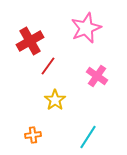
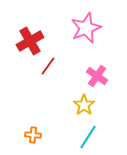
yellow star: moved 29 px right, 5 px down
orange cross: rotated 14 degrees clockwise
